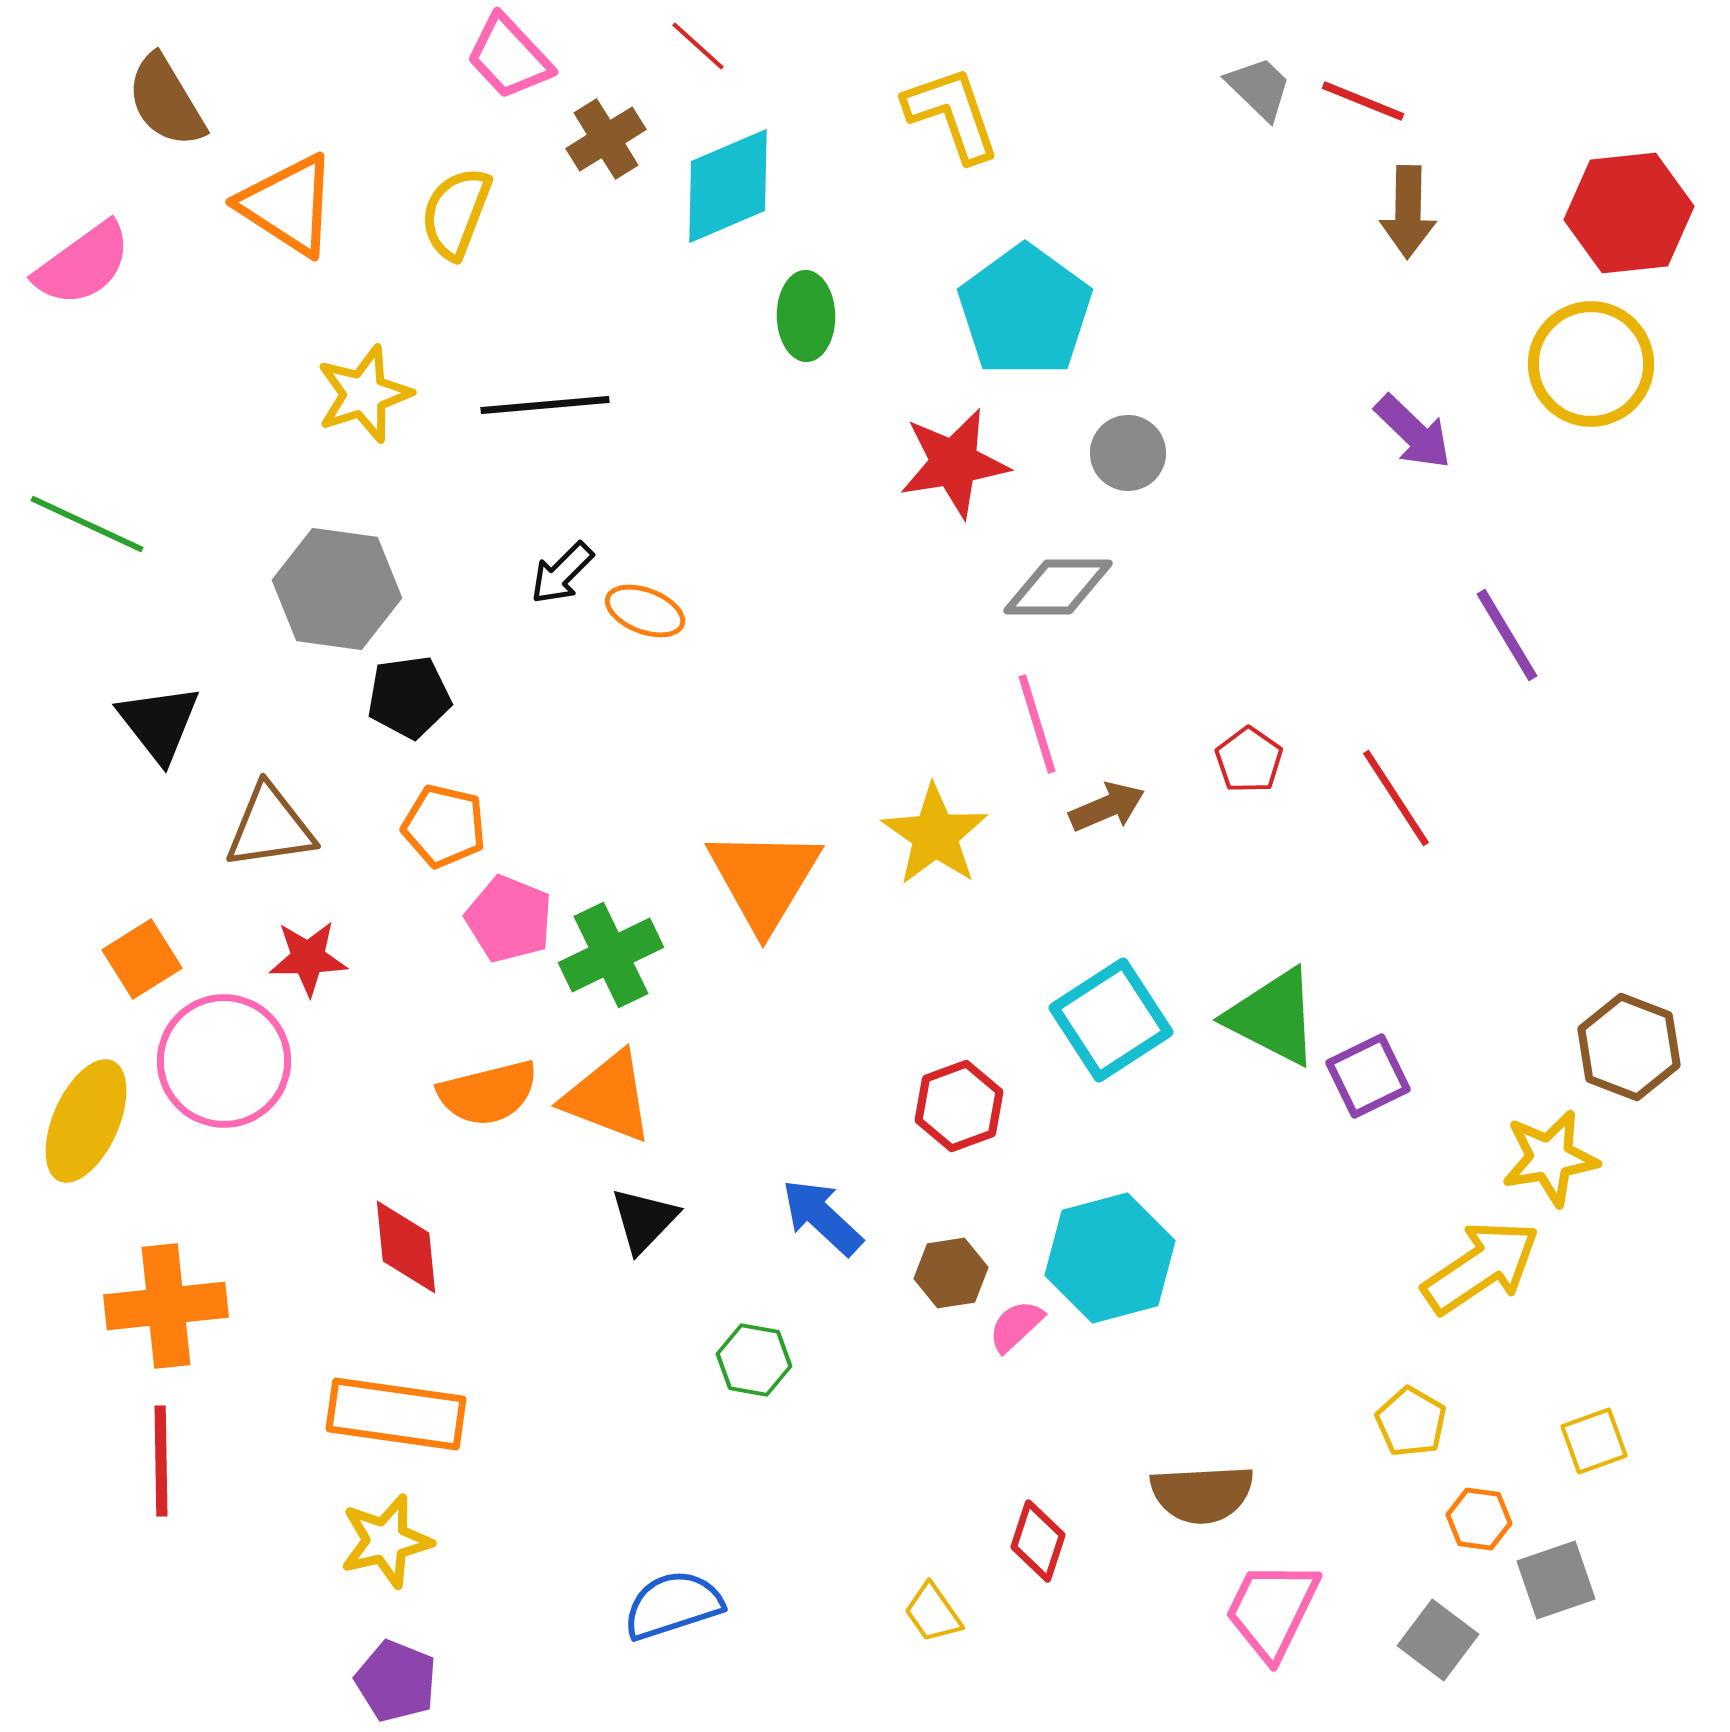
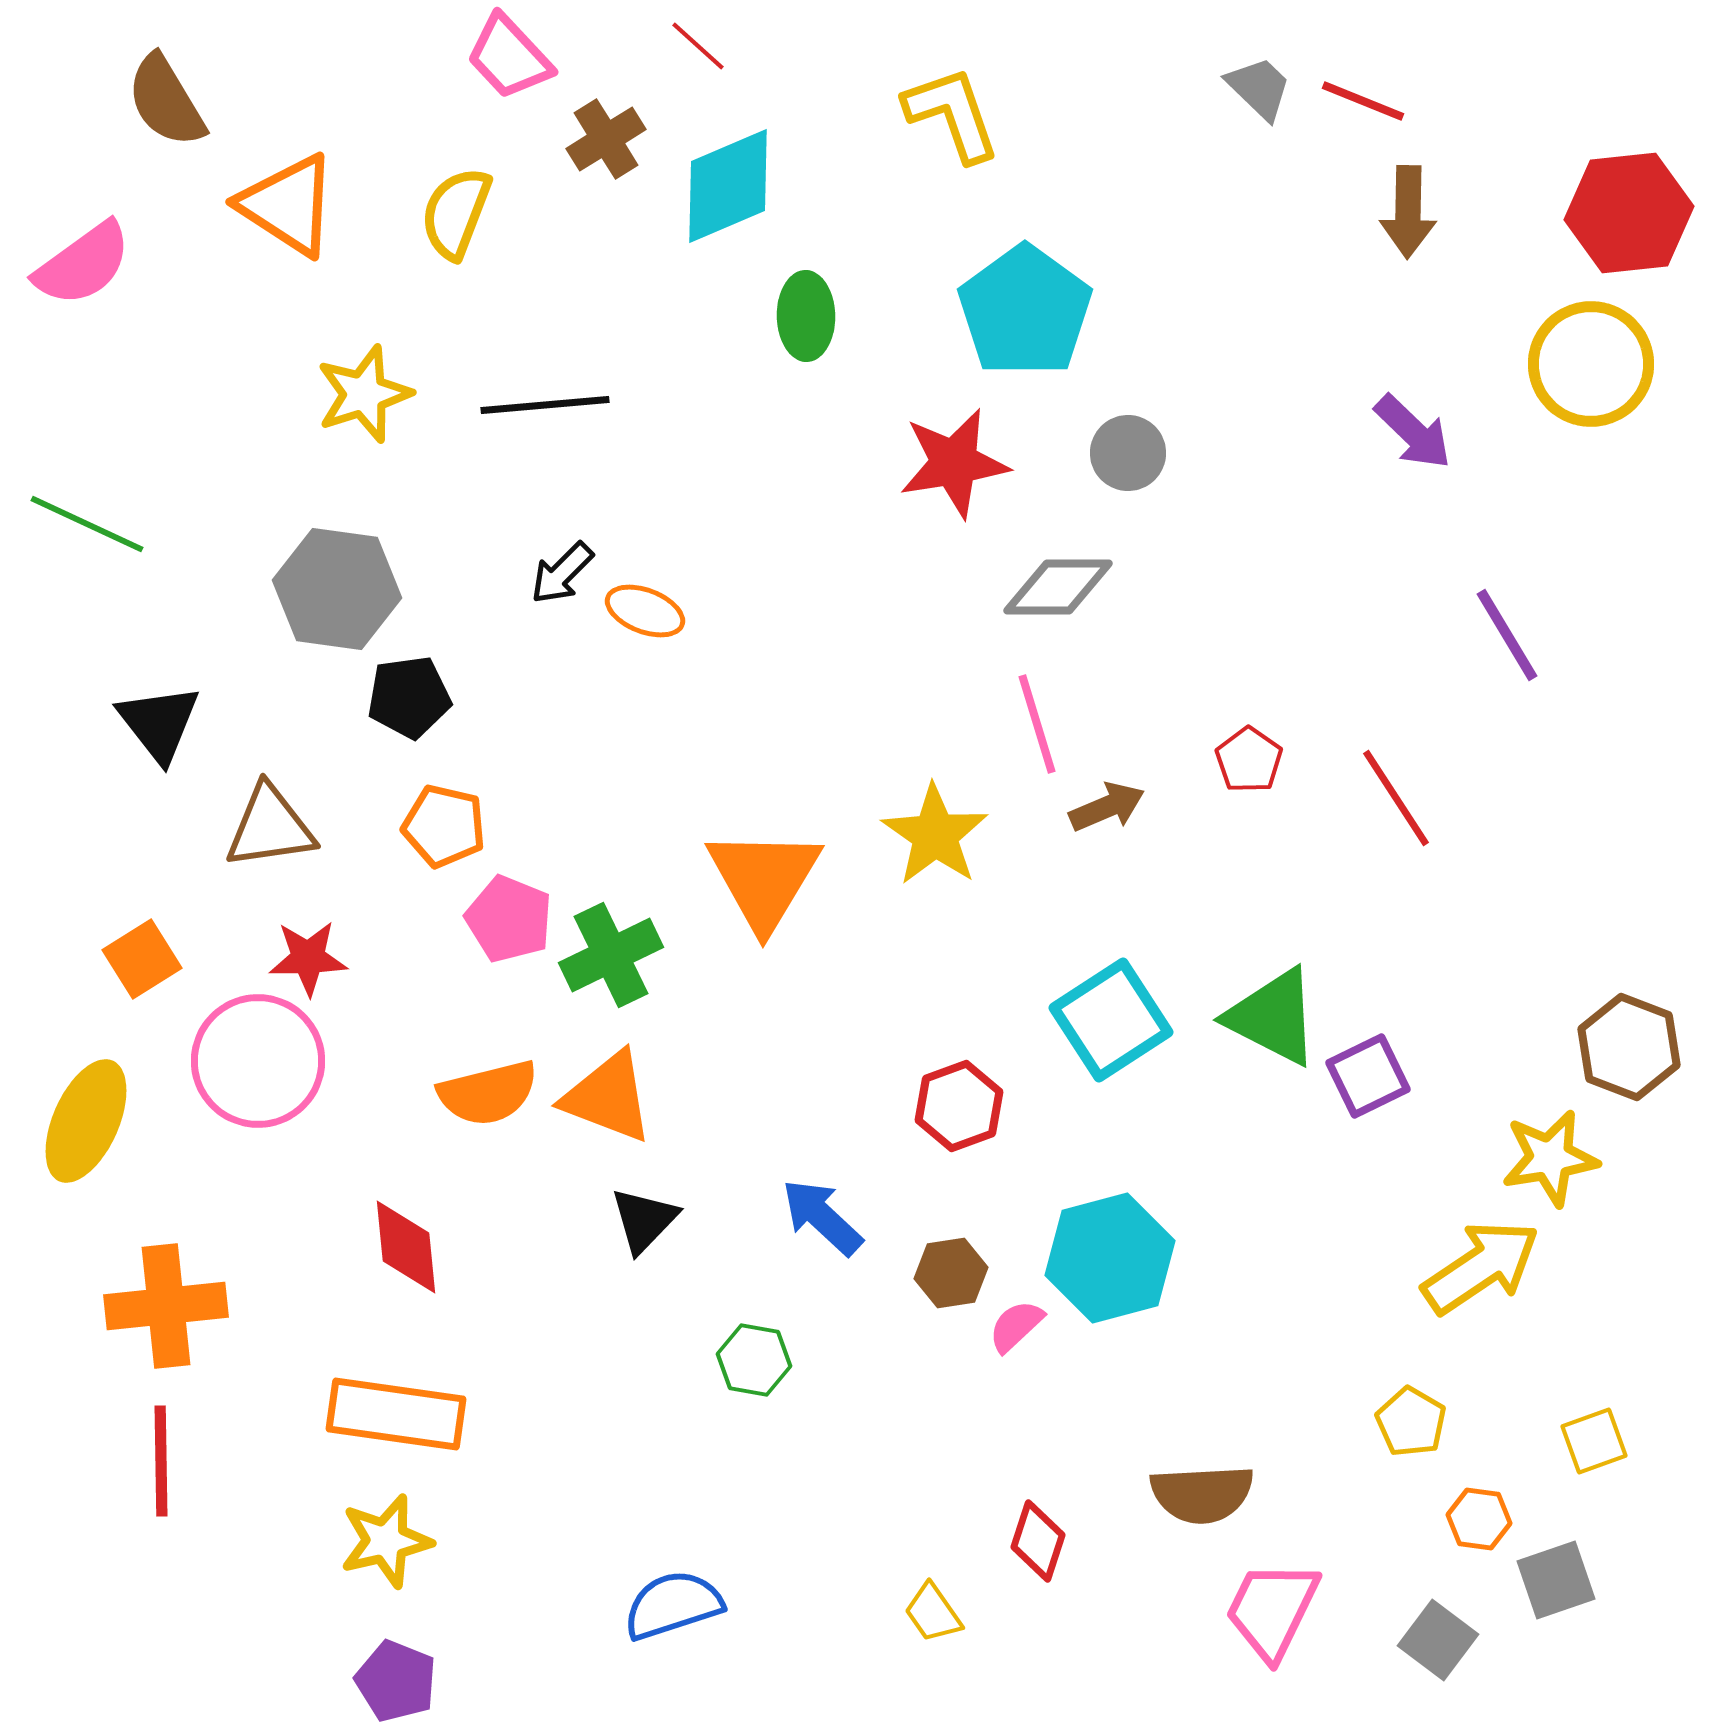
pink circle at (224, 1061): moved 34 px right
